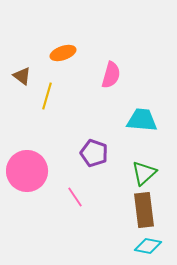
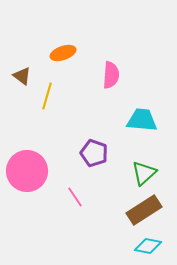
pink semicircle: rotated 12 degrees counterclockwise
brown rectangle: rotated 64 degrees clockwise
